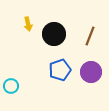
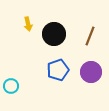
blue pentagon: moved 2 px left
